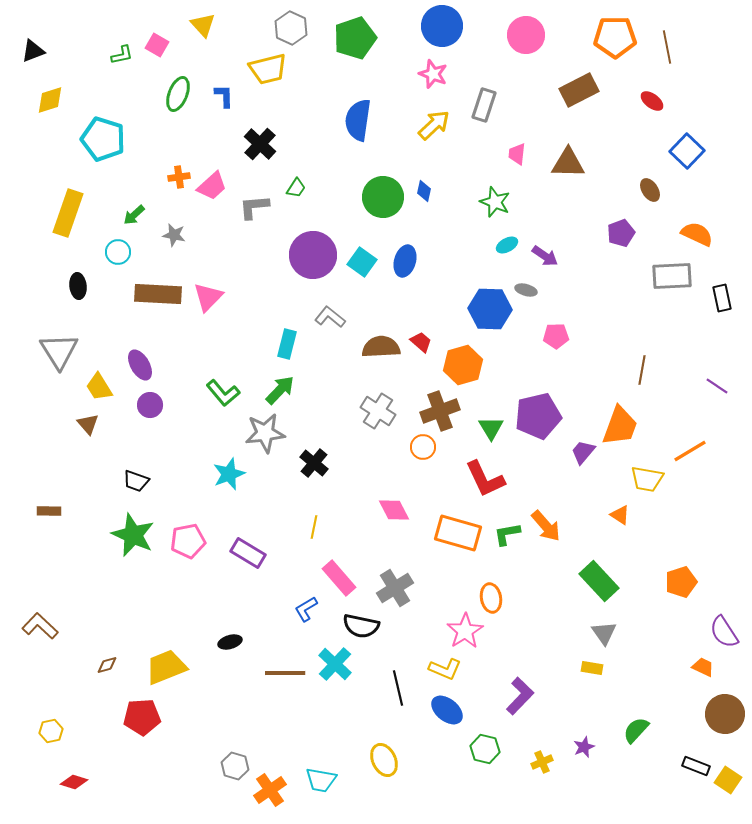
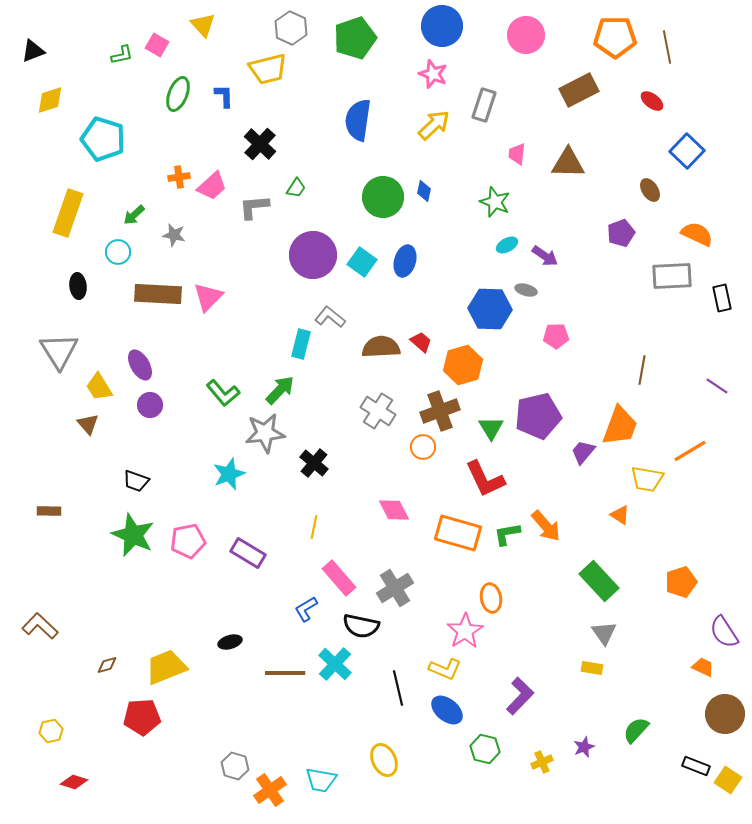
cyan rectangle at (287, 344): moved 14 px right
